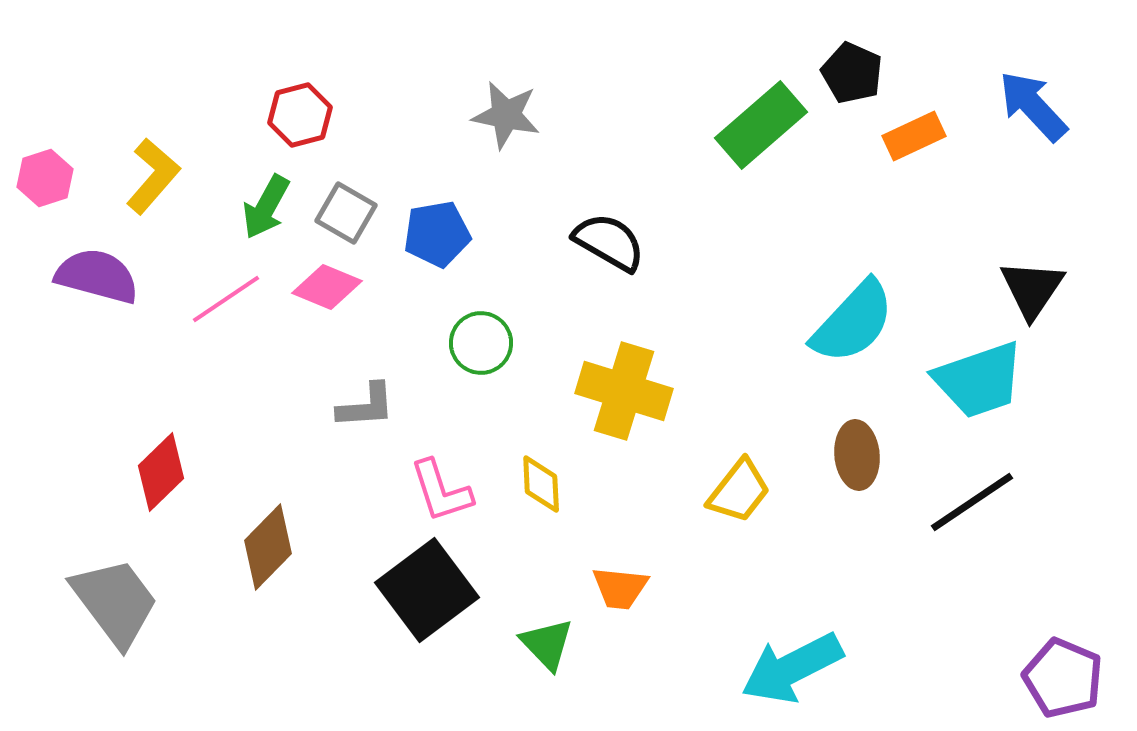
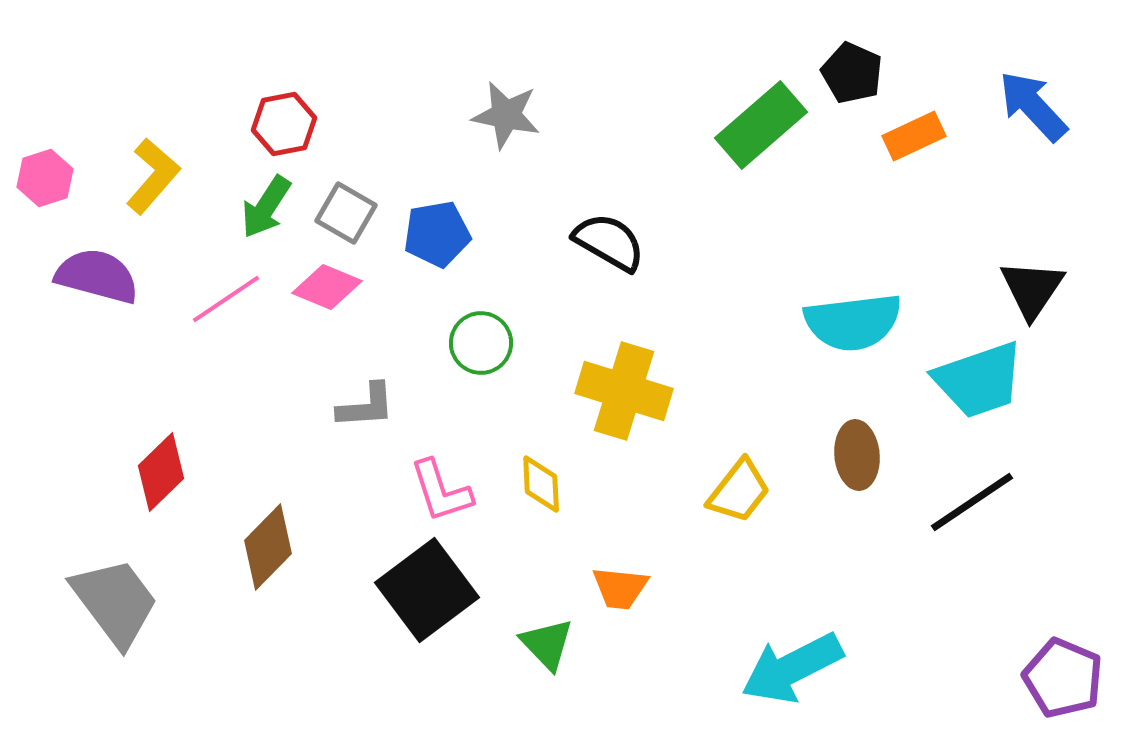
red hexagon: moved 16 px left, 9 px down; rotated 4 degrees clockwise
green arrow: rotated 4 degrees clockwise
cyan semicircle: rotated 40 degrees clockwise
